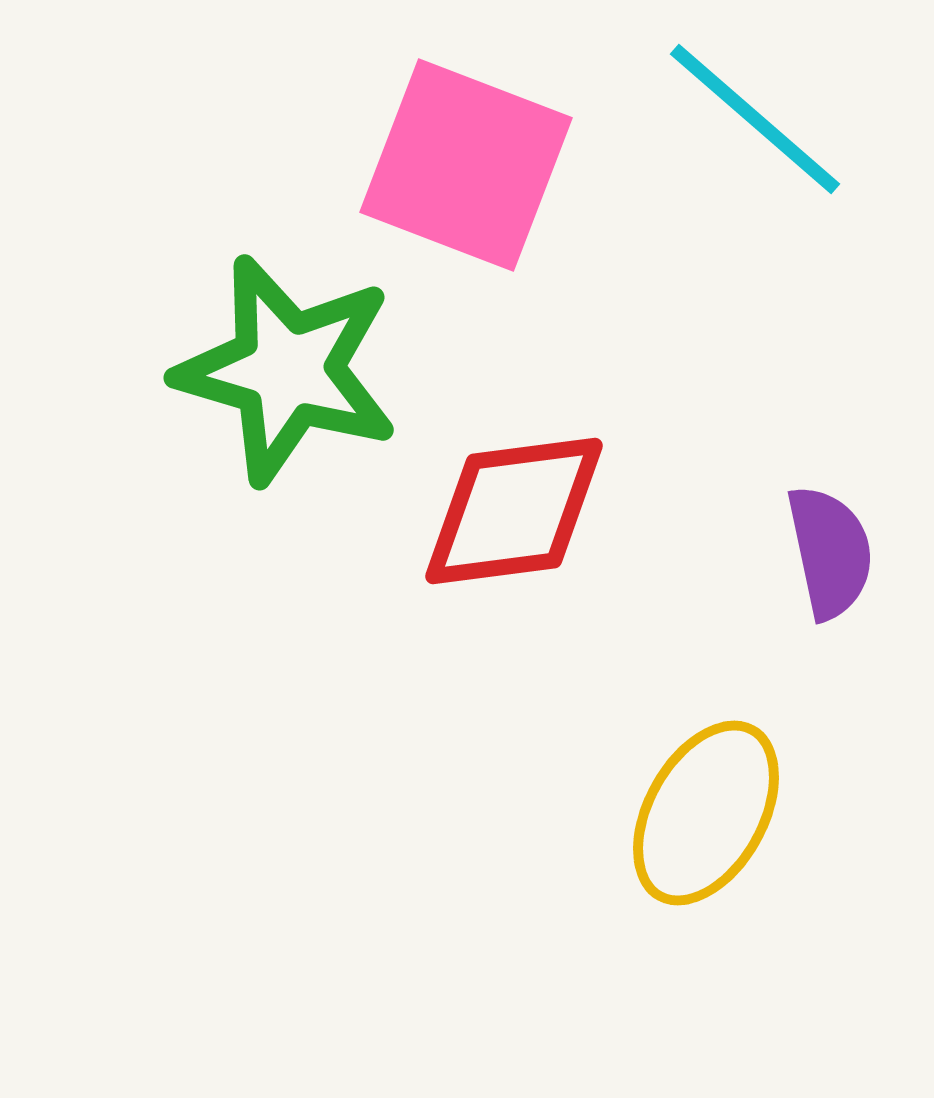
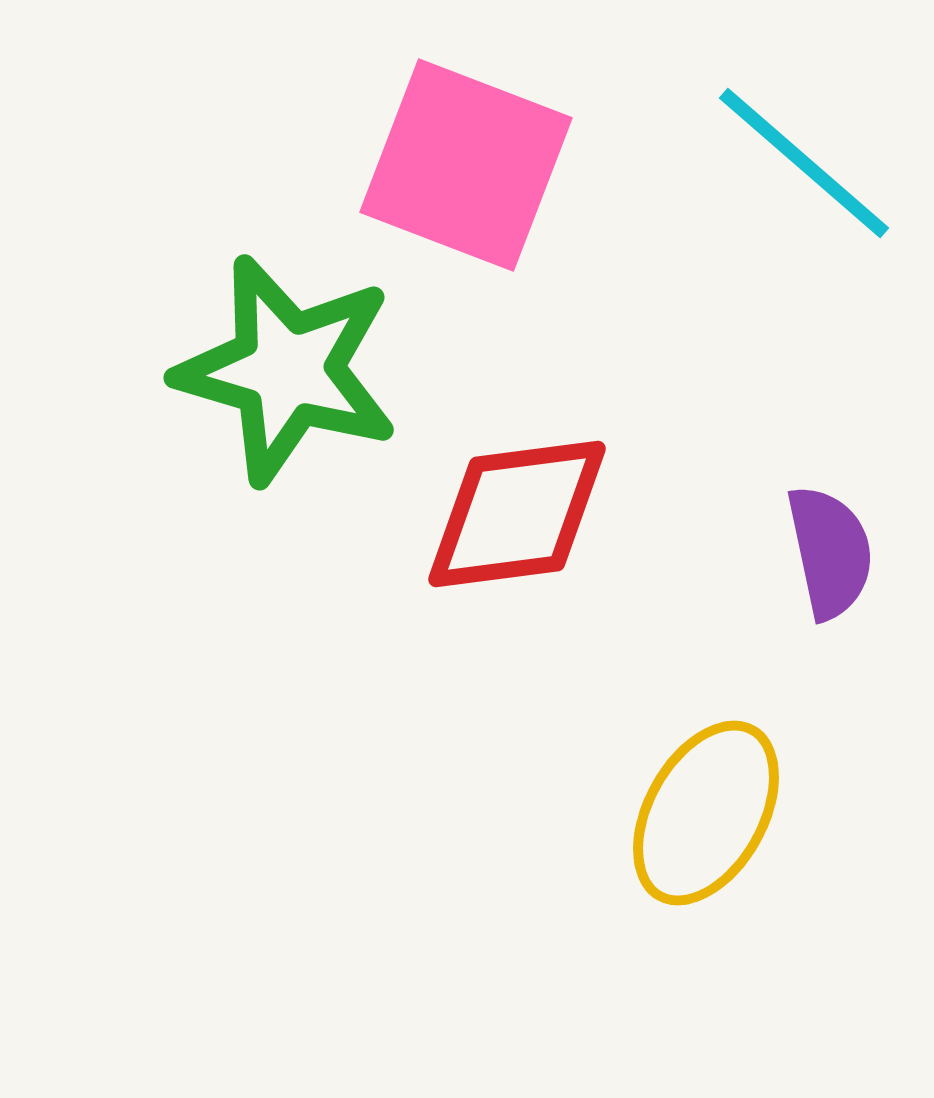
cyan line: moved 49 px right, 44 px down
red diamond: moved 3 px right, 3 px down
